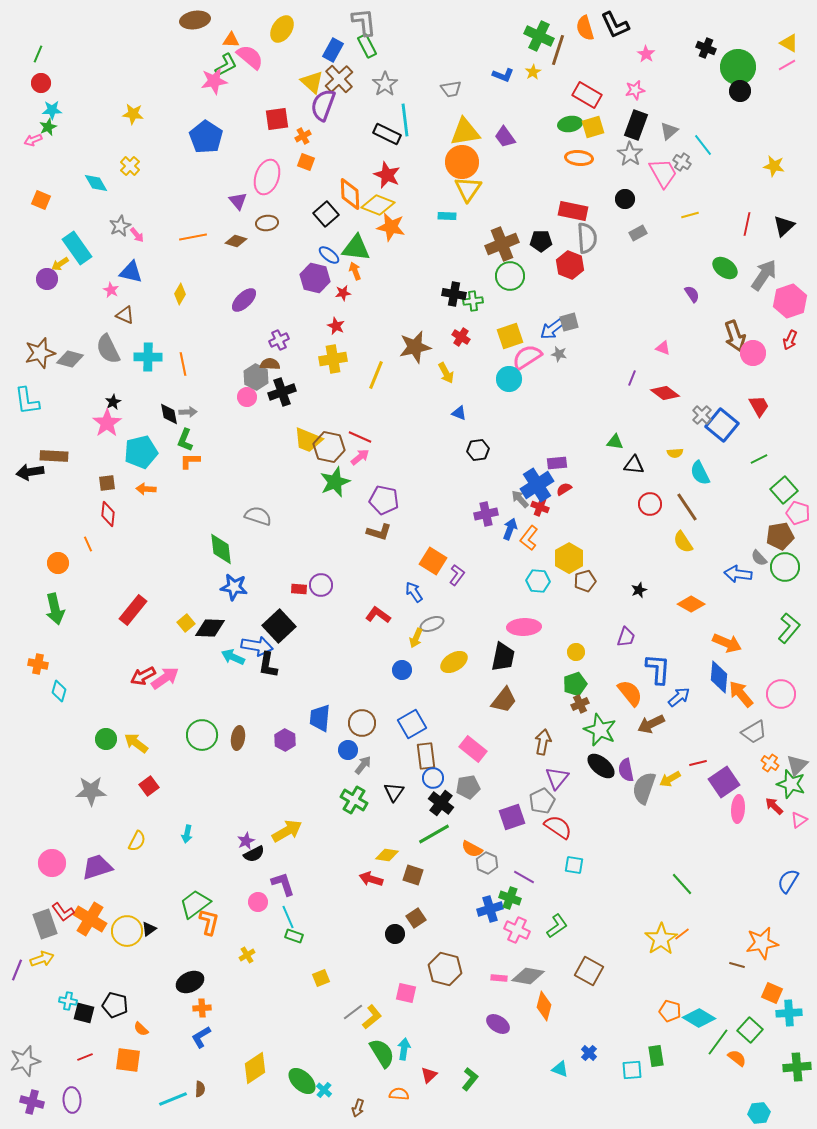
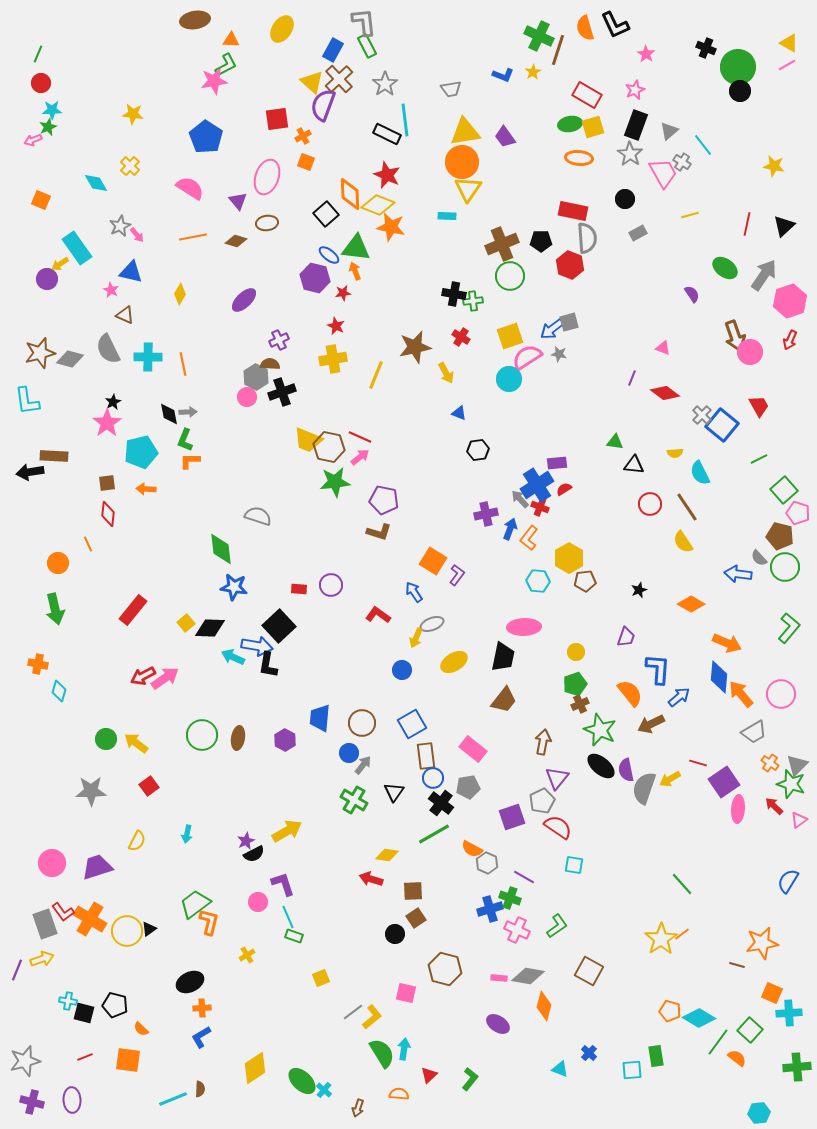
pink semicircle at (250, 57): moved 60 px left, 131 px down; rotated 8 degrees counterclockwise
pink star at (635, 90): rotated 12 degrees counterclockwise
pink circle at (753, 353): moved 3 px left, 1 px up
green star at (335, 482): rotated 16 degrees clockwise
brown pentagon at (780, 536): rotated 24 degrees clockwise
brown pentagon at (585, 581): rotated 10 degrees clockwise
purple circle at (321, 585): moved 10 px right
blue circle at (348, 750): moved 1 px right, 3 px down
red line at (698, 763): rotated 30 degrees clockwise
brown square at (413, 875): moved 16 px down; rotated 20 degrees counterclockwise
